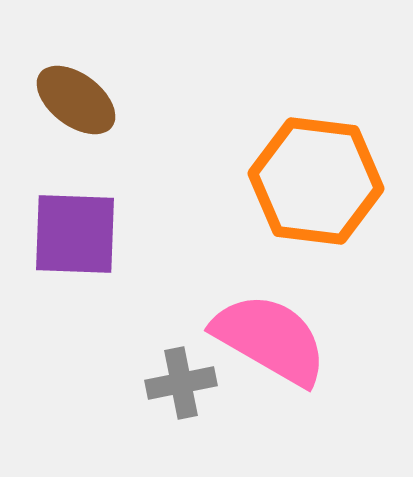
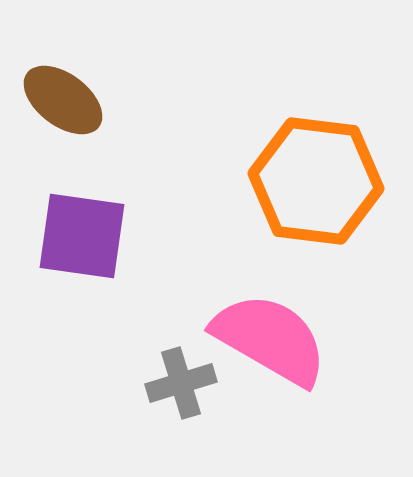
brown ellipse: moved 13 px left
purple square: moved 7 px right, 2 px down; rotated 6 degrees clockwise
gray cross: rotated 6 degrees counterclockwise
